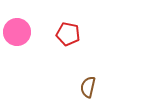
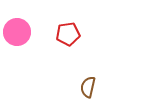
red pentagon: rotated 20 degrees counterclockwise
